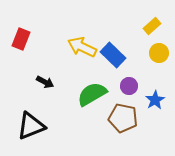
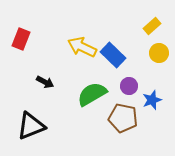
blue star: moved 3 px left; rotated 12 degrees clockwise
